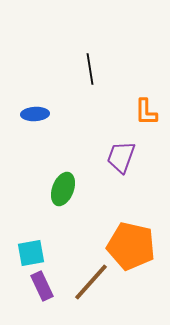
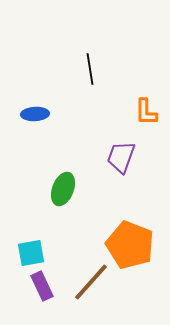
orange pentagon: moved 1 px left, 1 px up; rotated 9 degrees clockwise
